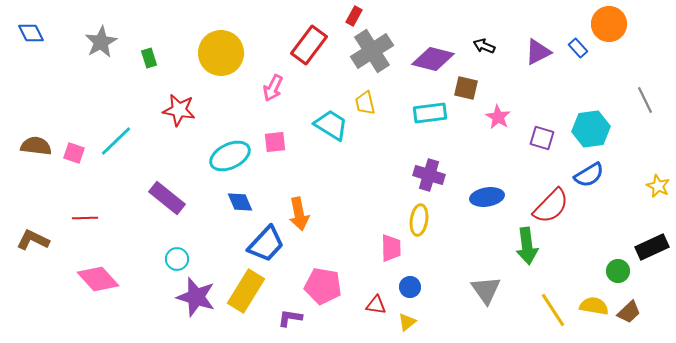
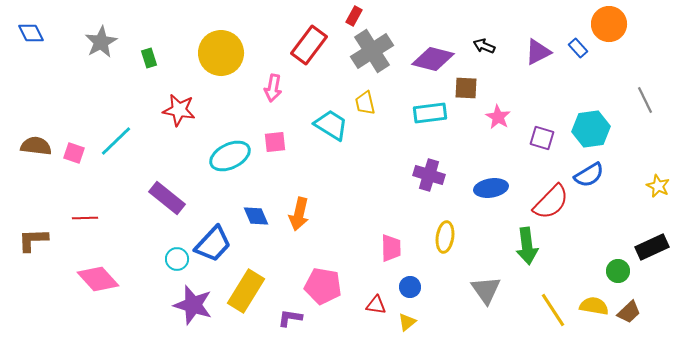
pink arrow at (273, 88): rotated 16 degrees counterclockwise
brown square at (466, 88): rotated 10 degrees counterclockwise
blue ellipse at (487, 197): moved 4 px right, 9 px up
blue diamond at (240, 202): moved 16 px right, 14 px down
red semicircle at (551, 206): moved 4 px up
orange arrow at (299, 214): rotated 24 degrees clockwise
yellow ellipse at (419, 220): moved 26 px right, 17 px down
brown L-shape at (33, 240): rotated 28 degrees counterclockwise
blue trapezoid at (266, 244): moved 53 px left
purple star at (196, 297): moved 3 px left, 8 px down
